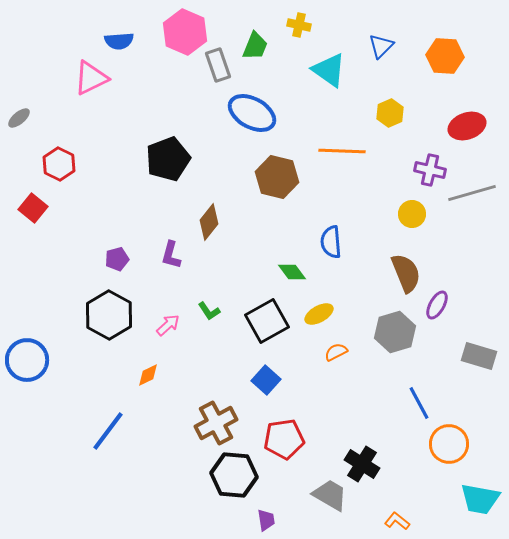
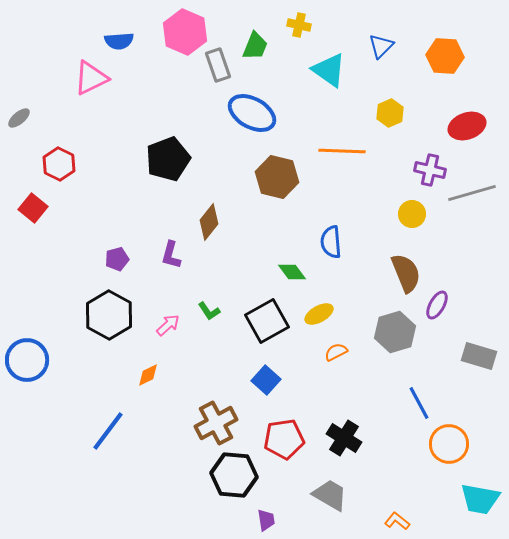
black cross at (362, 464): moved 18 px left, 26 px up
